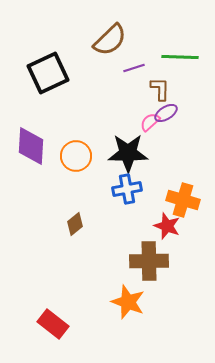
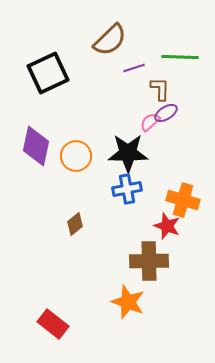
purple diamond: moved 5 px right; rotated 9 degrees clockwise
